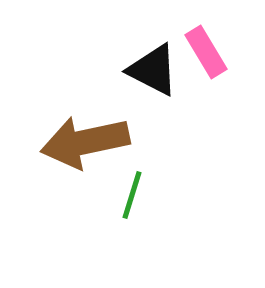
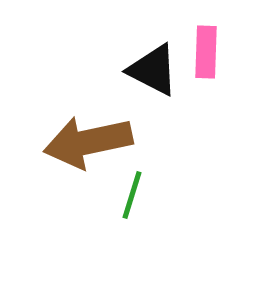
pink rectangle: rotated 33 degrees clockwise
brown arrow: moved 3 px right
